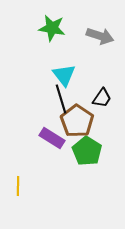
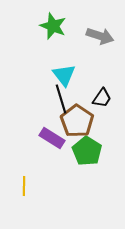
green star: moved 1 px right, 2 px up; rotated 12 degrees clockwise
yellow line: moved 6 px right
